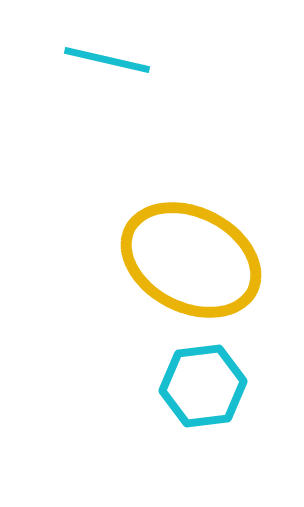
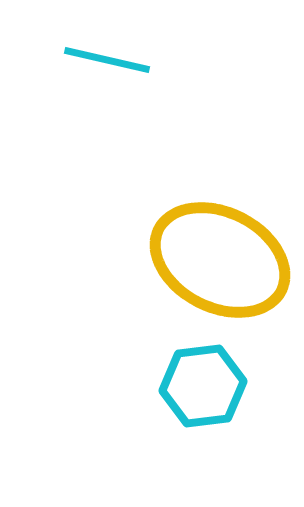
yellow ellipse: moved 29 px right
